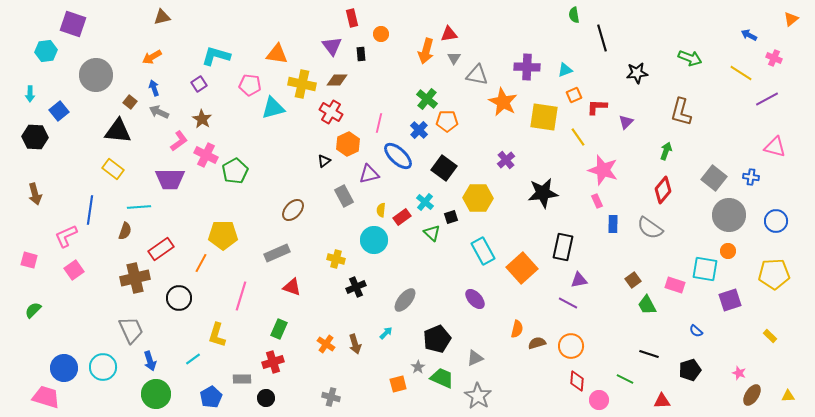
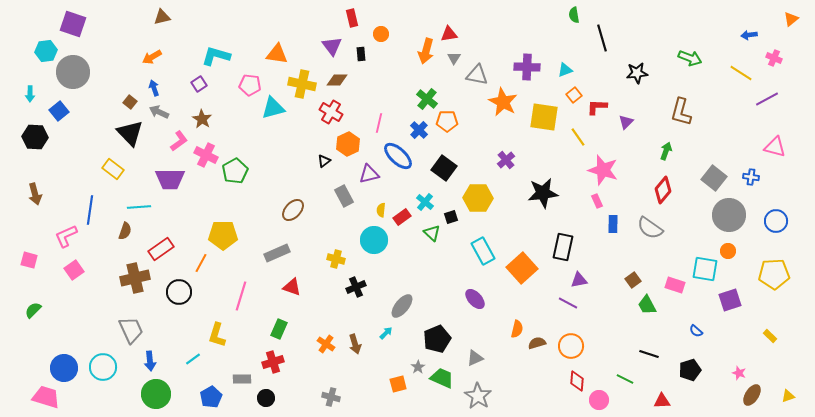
blue arrow at (749, 35): rotated 35 degrees counterclockwise
gray circle at (96, 75): moved 23 px left, 3 px up
orange square at (574, 95): rotated 14 degrees counterclockwise
black triangle at (118, 131): moved 12 px right, 2 px down; rotated 40 degrees clockwise
black circle at (179, 298): moved 6 px up
gray ellipse at (405, 300): moved 3 px left, 6 px down
blue arrow at (150, 361): rotated 12 degrees clockwise
yellow triangle at (788, 396): rotated 16 degrees counterclockwise
